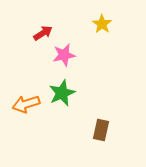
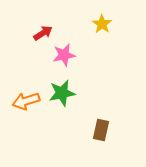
green star: rotated 12 degrees clockwise
orange arrow: moved 3 px up
